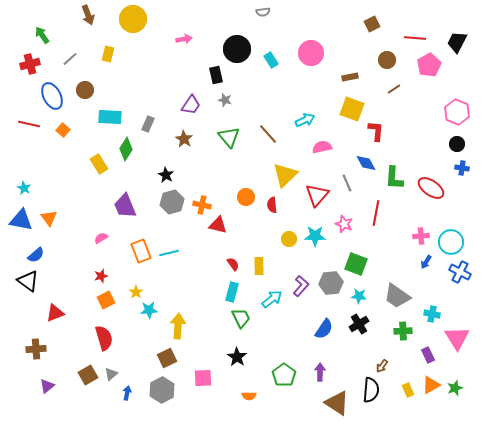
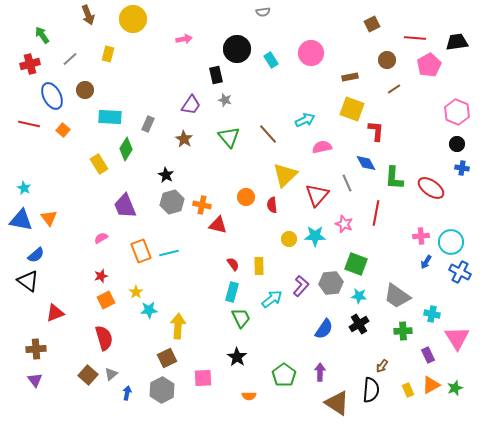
black trapezoid at (457, 42): rotated 55 degrees clockwise
brown square at (88, 375): rotated 18 degrees counterclockwise
purple triangle at (47, 386): moved 12 px left, 6 px up; rotated 28 degrees counterclockwise
